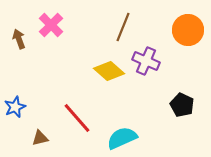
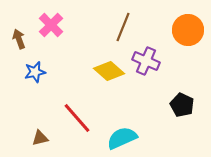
blue star: moved 20 px right, 35 px up; rotated 10 degrees clockwise
